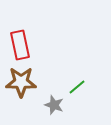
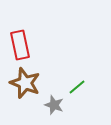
brown star: moved 4 px right, 1 px down; rotated 20 degrees clockwise
